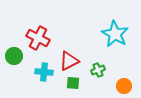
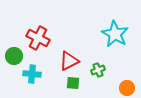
cyan cross: moved 12 px left, 2 px down
orange circle: moved 3 px right, 2 px down
